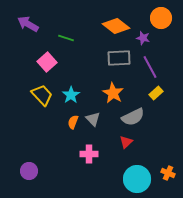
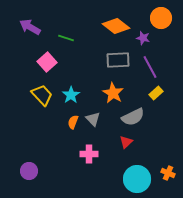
purple arrow: moved 2 px right, 3 px down
gray rectangle: moved 1 px left, 2 px down
